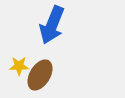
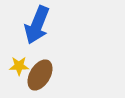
blue arrow: moved 15 px left
